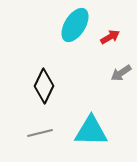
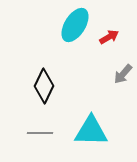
red arrow: moved 1 px left
gray arrow: moved 2 px right, 1 px down; rotated 15 degrees counterclockwise
gray line: rotated 15 degrees clockwise
